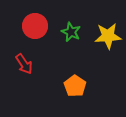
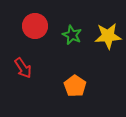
green star: moved 1 px right, 3 px down
red arrow: moved 1 px left, 4 px down
